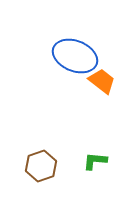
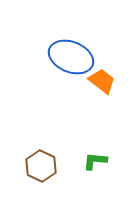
blue ellipse: moved 4 px left, 1 px down
brown hexagon: rotated 16 degrees counterclockwise
